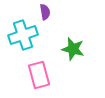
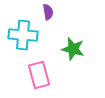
purple semicircle: moved 3 px right
cyan cross: rotated 24 degrees clockwise
